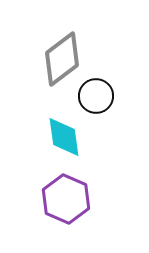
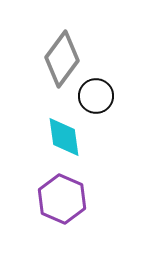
gray diamond: rotated 16 degrees counterclockwise
purple hexagon: moved 4 px left
